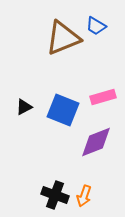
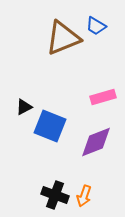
blue square: moved 13 px left, 16 px down
